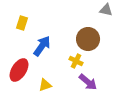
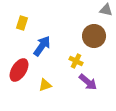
brown circle: moved 6 px right, 3 px up
